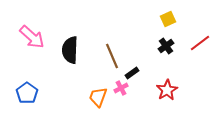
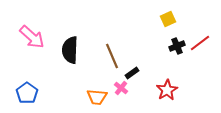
black cross: moved 11 px right; rotated 14 degrees clockwise
pink cross: rotated 24 degrees counterclockwise
orange trapezoid: moved 1 px left; rotated 105 degrees counterclockwise
